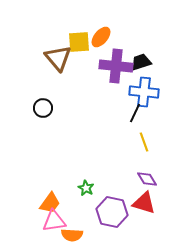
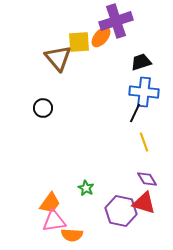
purple cross: moved 45 px up; rotated 24 degrees counterclockwise
purple hexagon: moved 9 px right, 1 px up
